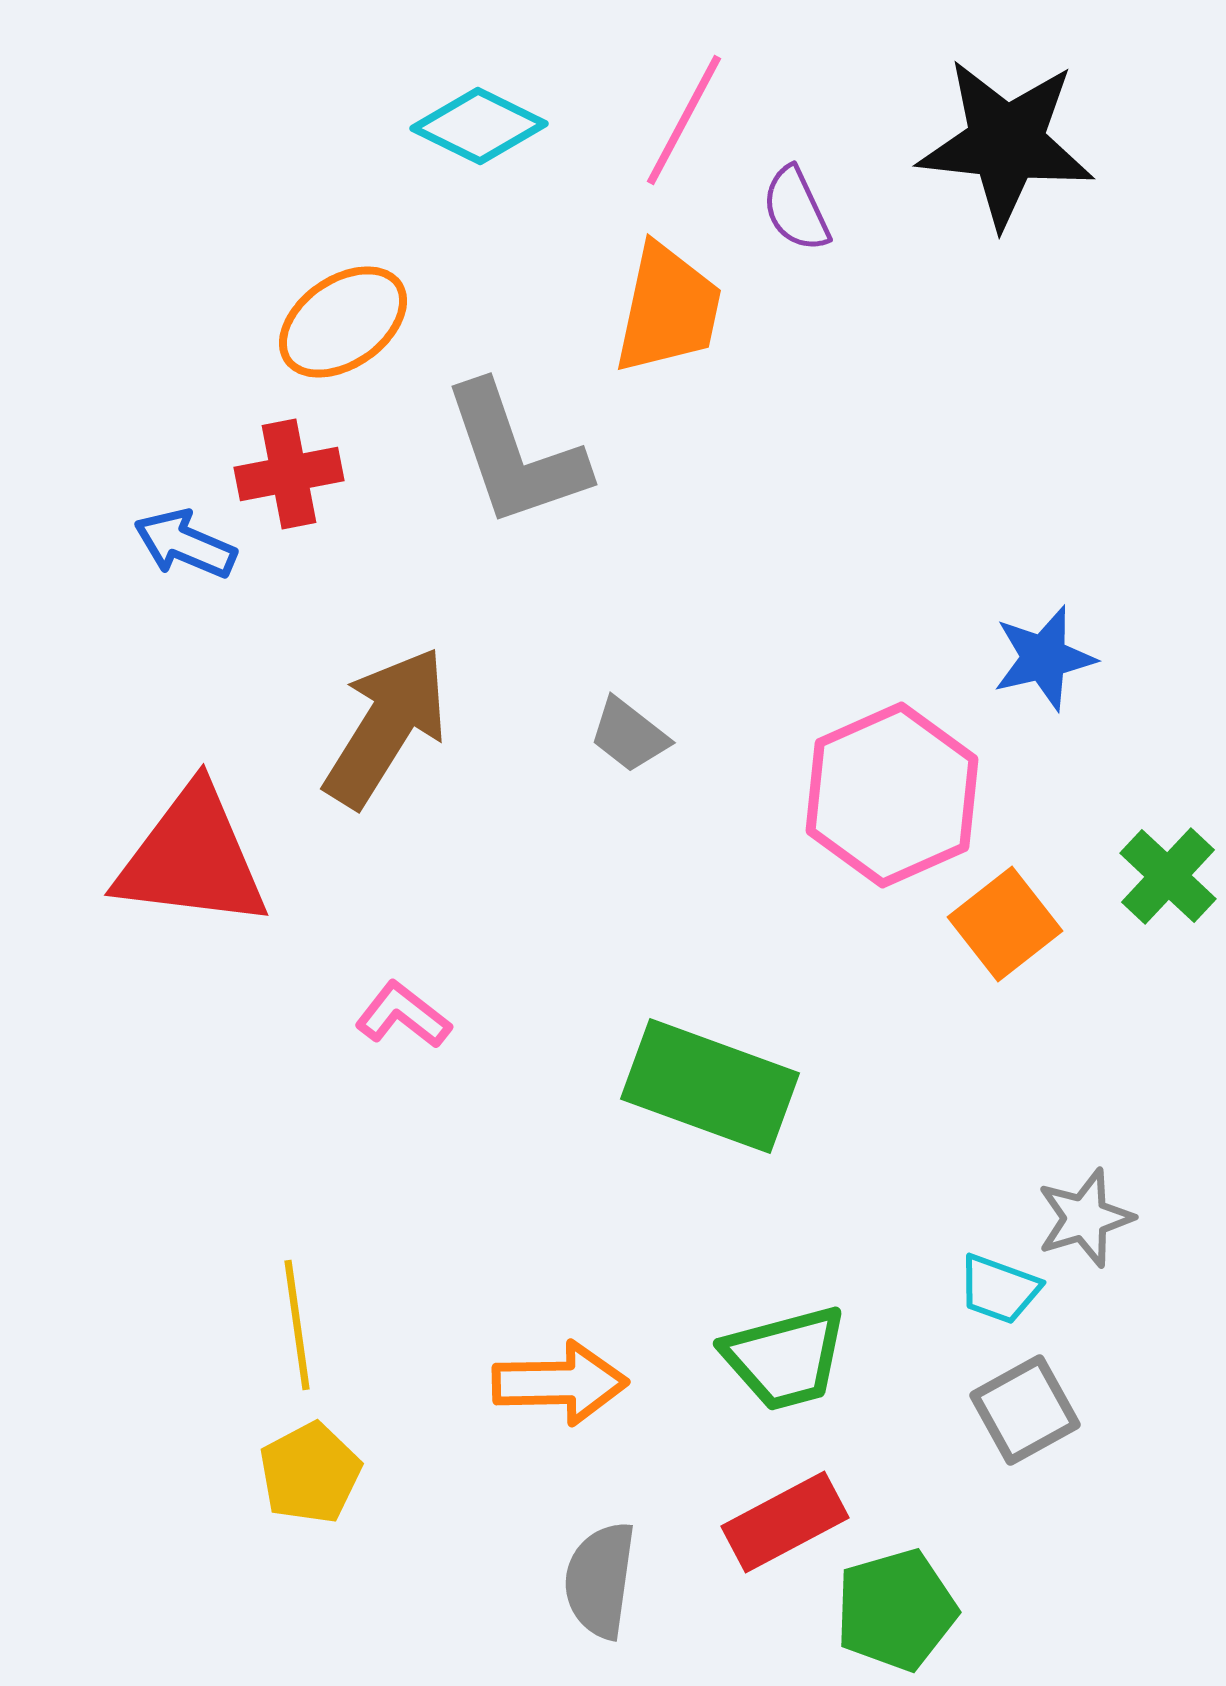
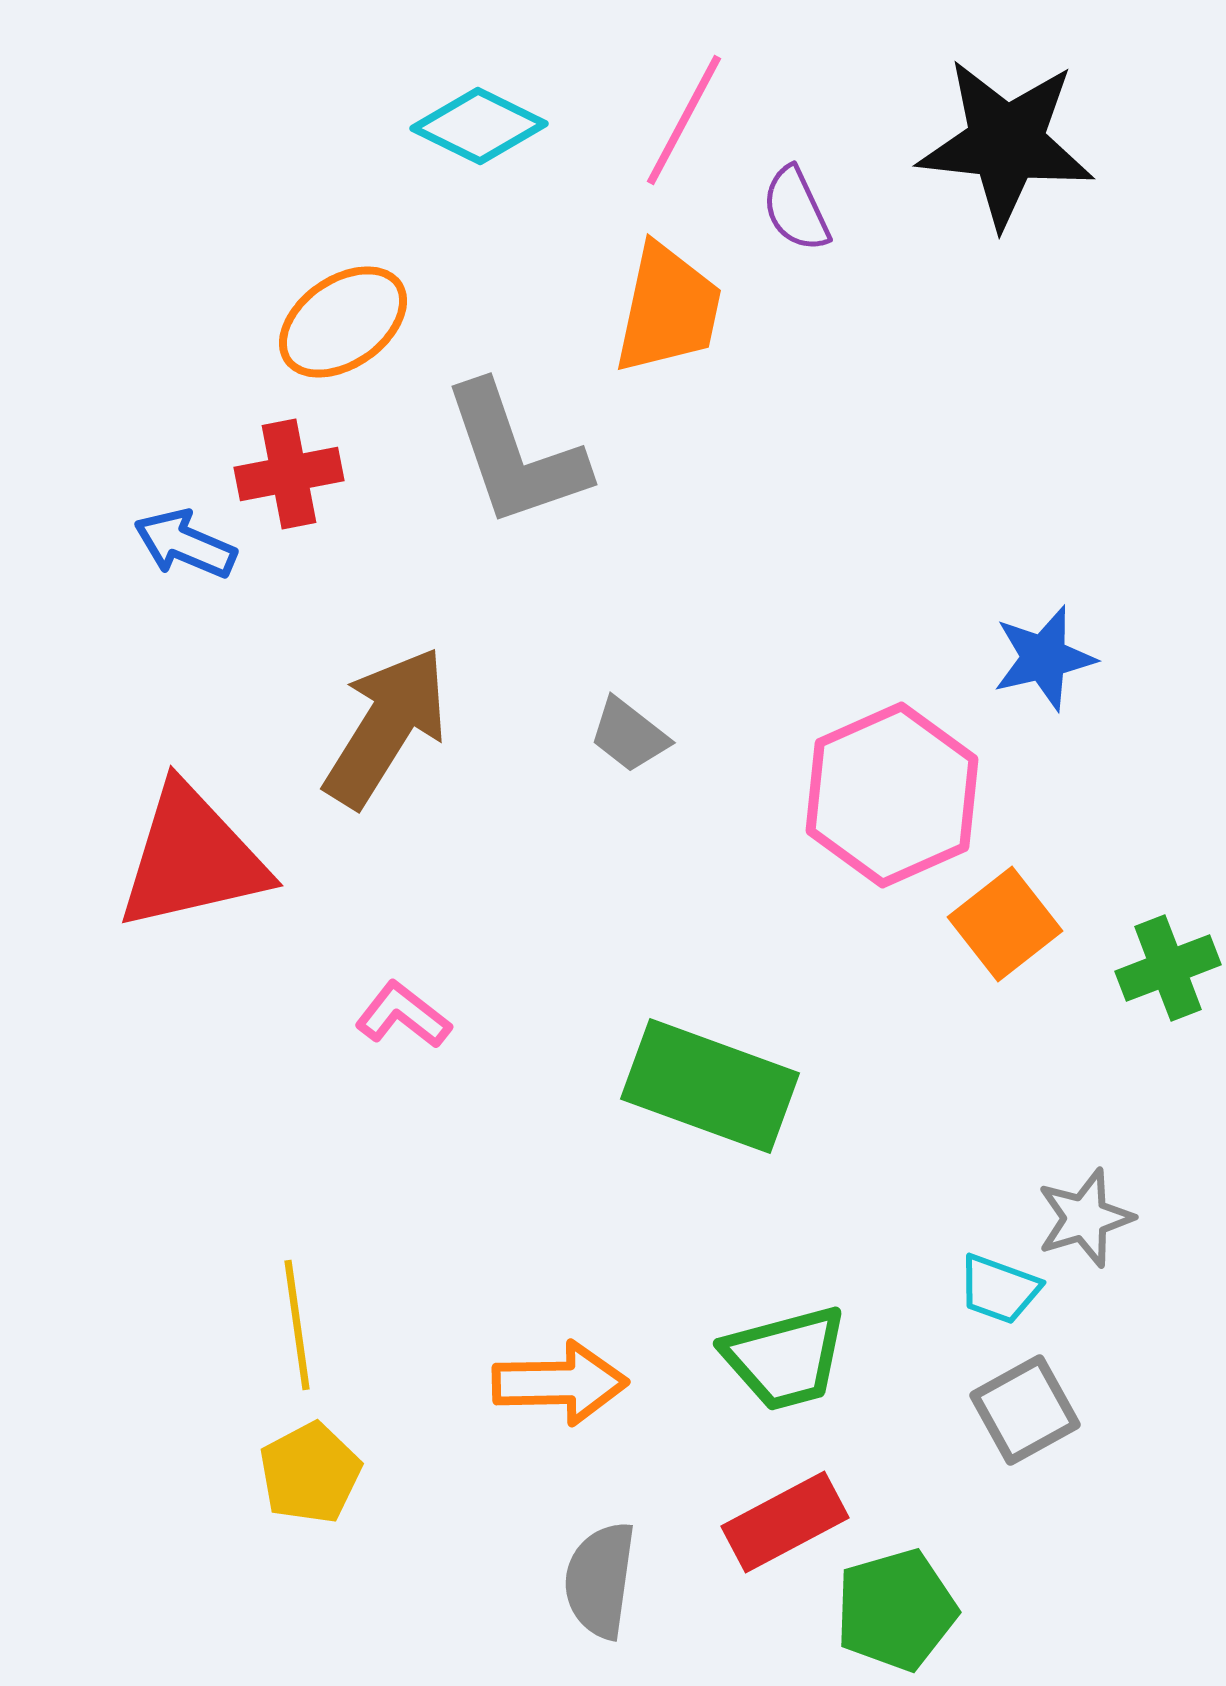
red triangle: rotated 20 degrees counterclockwise
green cross: moved 92 px down; rotated 26 degrees clockwise
